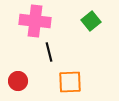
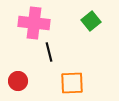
pink cross: moved 1 px left, 2 px down
orange square: moved 2 px right, 1 px down
